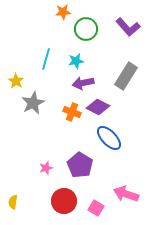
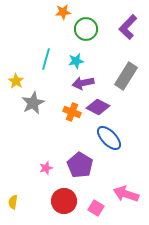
purple L-shape: rotated 85 degrees clockwise
